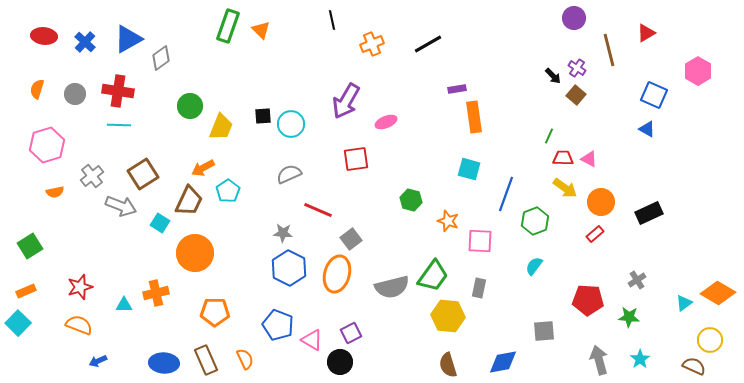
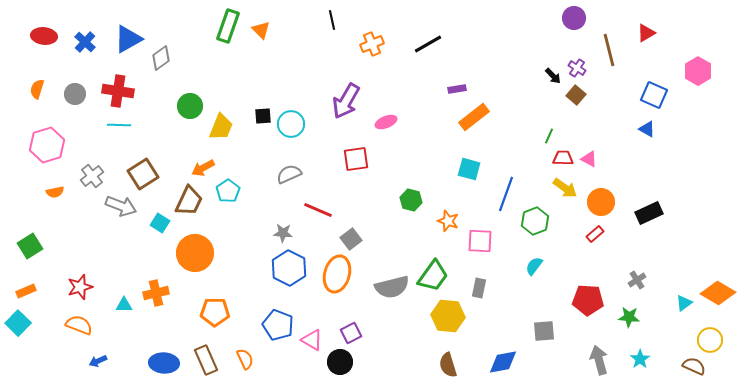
orange rectangle at (474, 117): rotated 60 degrees clockwise
